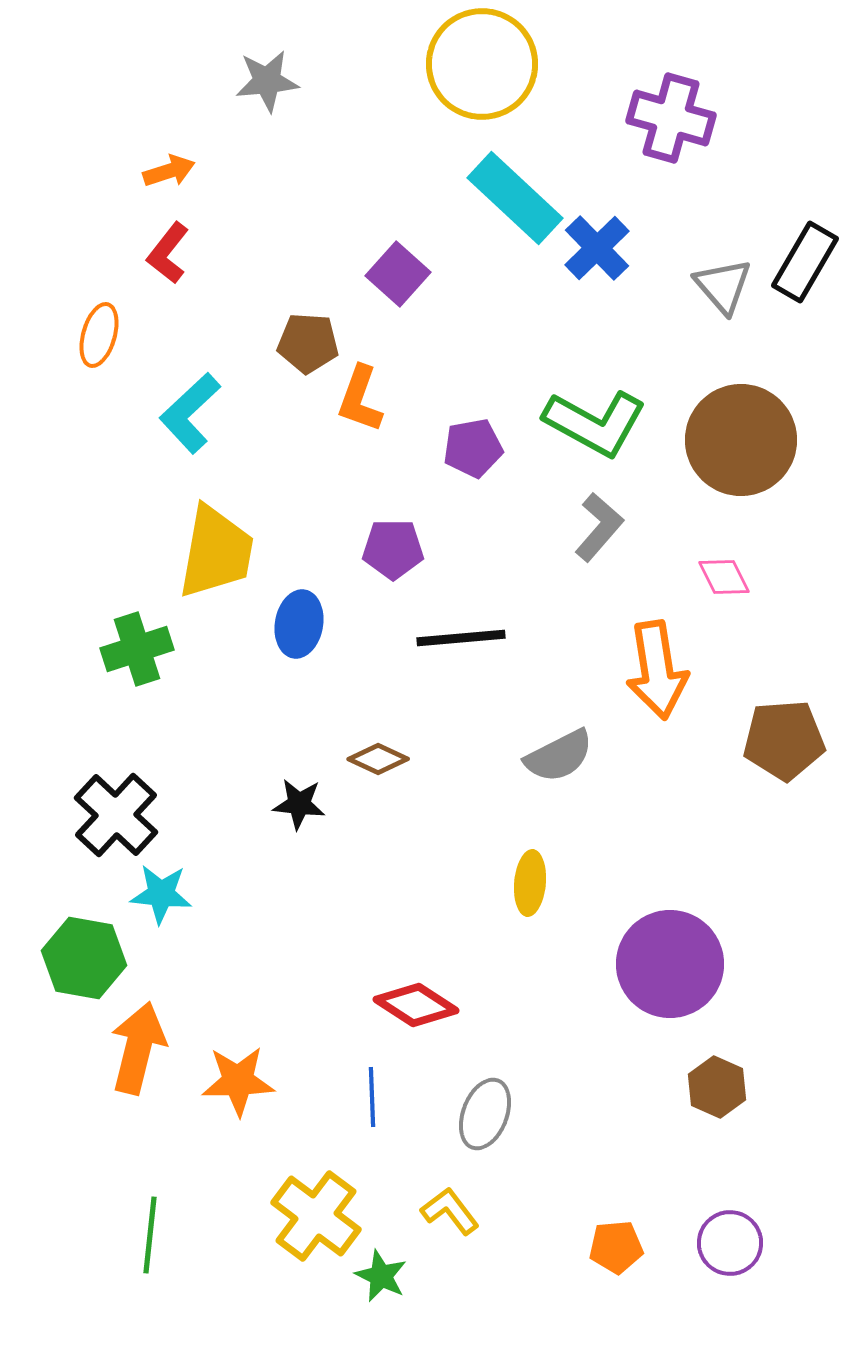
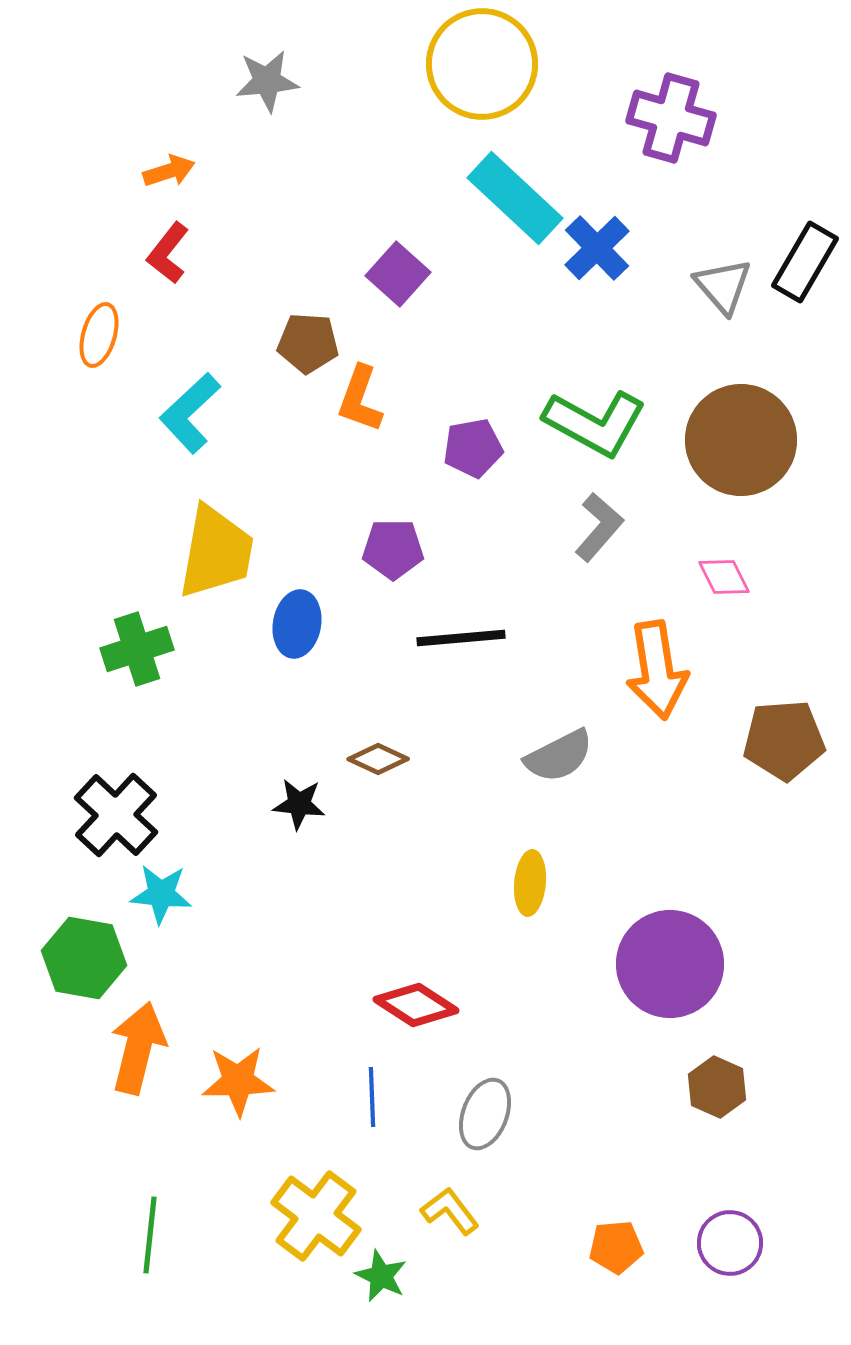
blue ellipse at (299, 624): moved 2 px left
